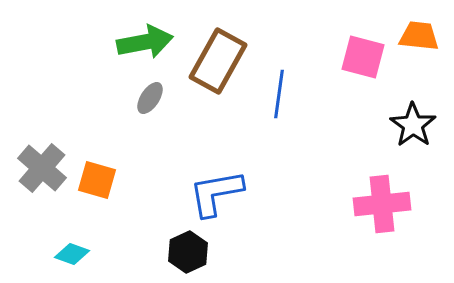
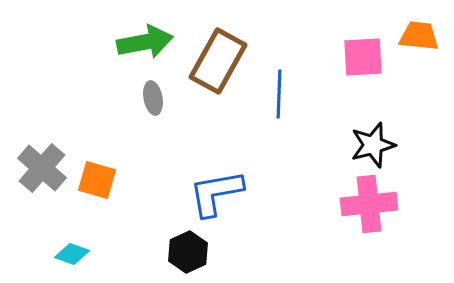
pink square: rotated 18 degrees counterclockwise
blue line: rotated 6 degrees counterclockwise
gray ellipse: moved 3 px right; rotated 44 degrees counterclockwise
black star: moved 40 px left, 20 px down; rotated 21 degrees clockwise
pink cross: moved 13 px left
